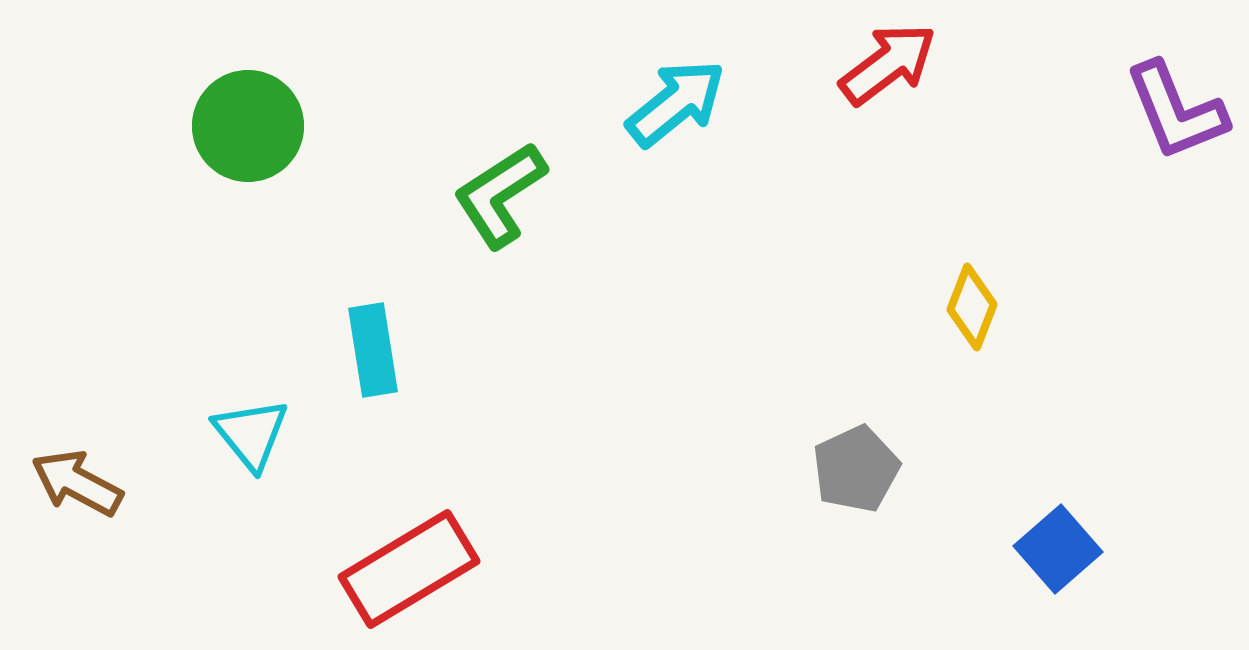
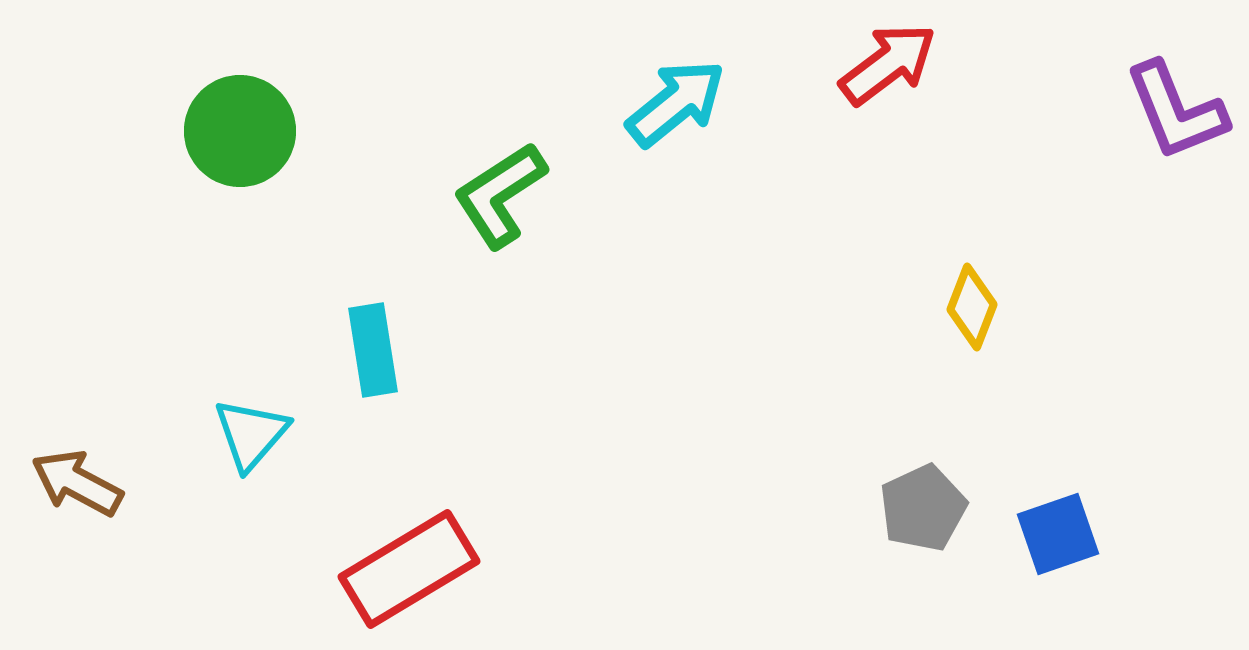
green circle: moved 8 px left, 5 px down
cyan triangle: rotated 20 degrees clockwise
gray pentagon: moved 67 px right, 39 px down
blue square: moved 15 px up; rotated 22 degrees clockwise
